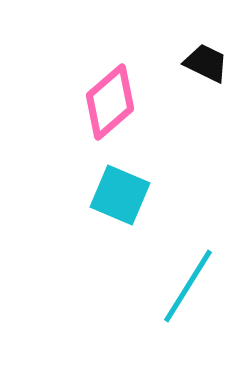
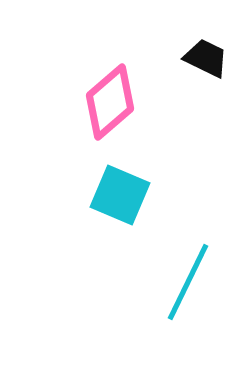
black trapezoid: moved 5 px up
cyan line: moved 4 px up; rotated 6 degrees counterclockwise
